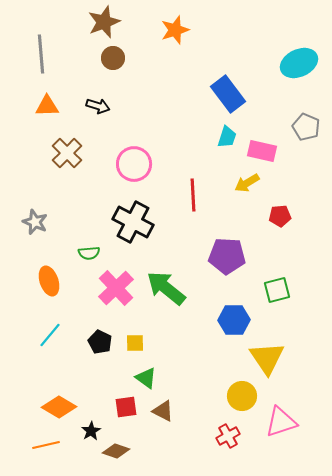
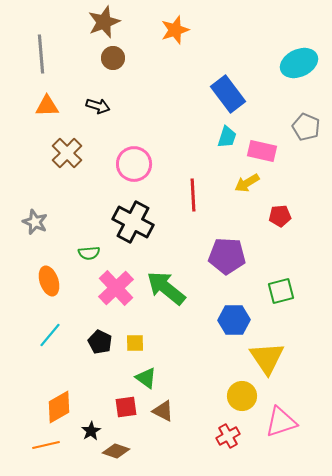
green square: moved 4 px right, 1 px down
orange diamond: rotated 60 degrees counterclockwise
